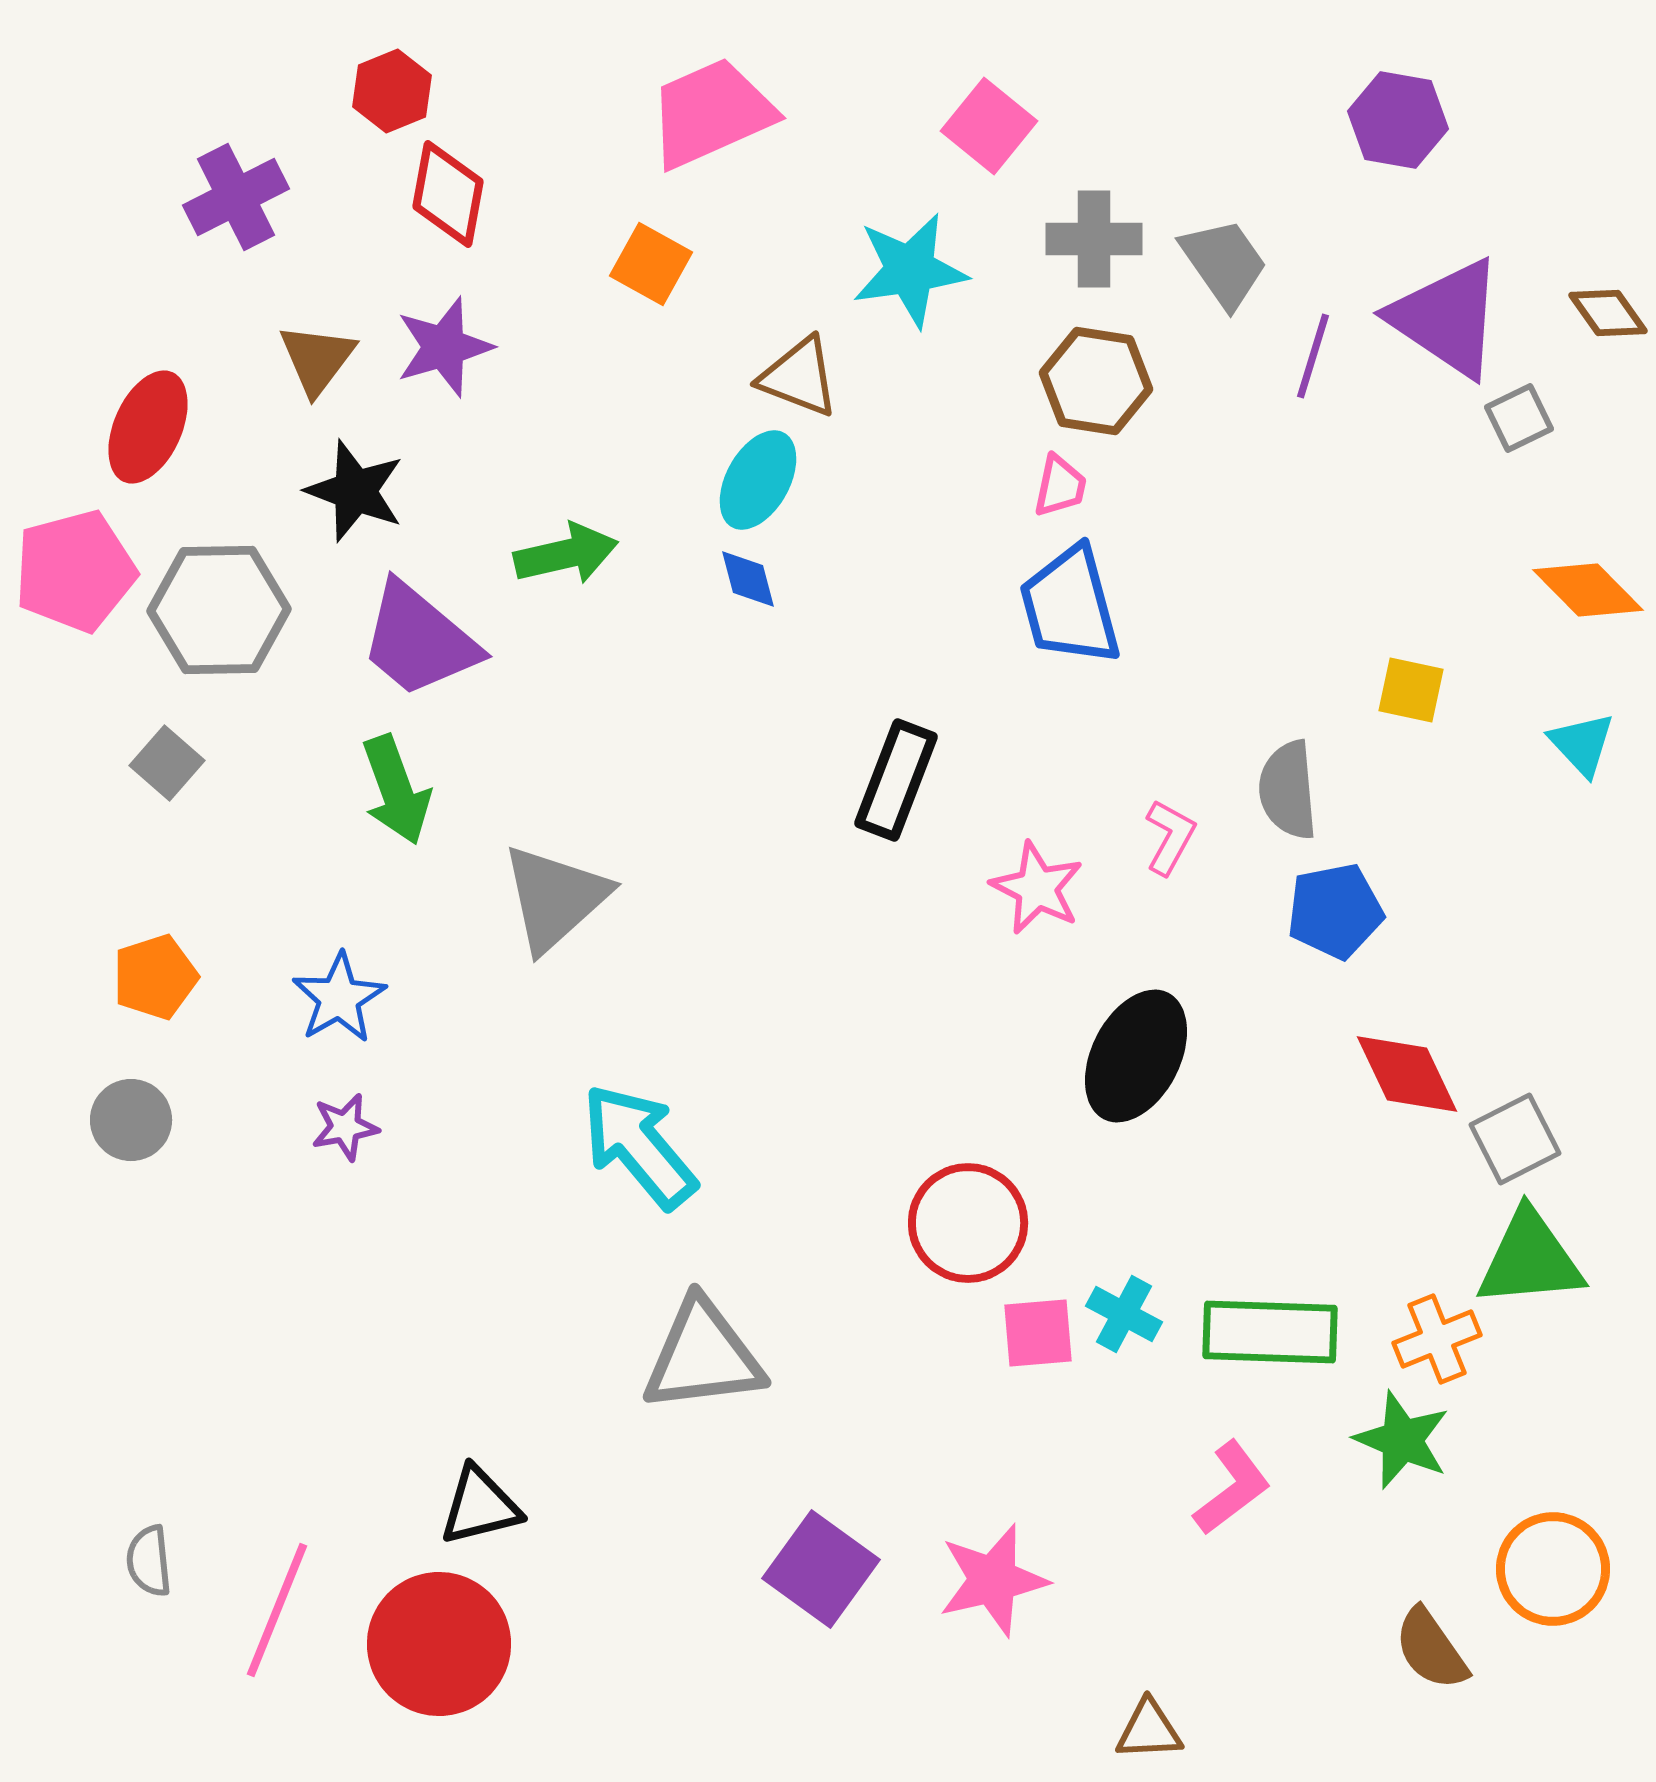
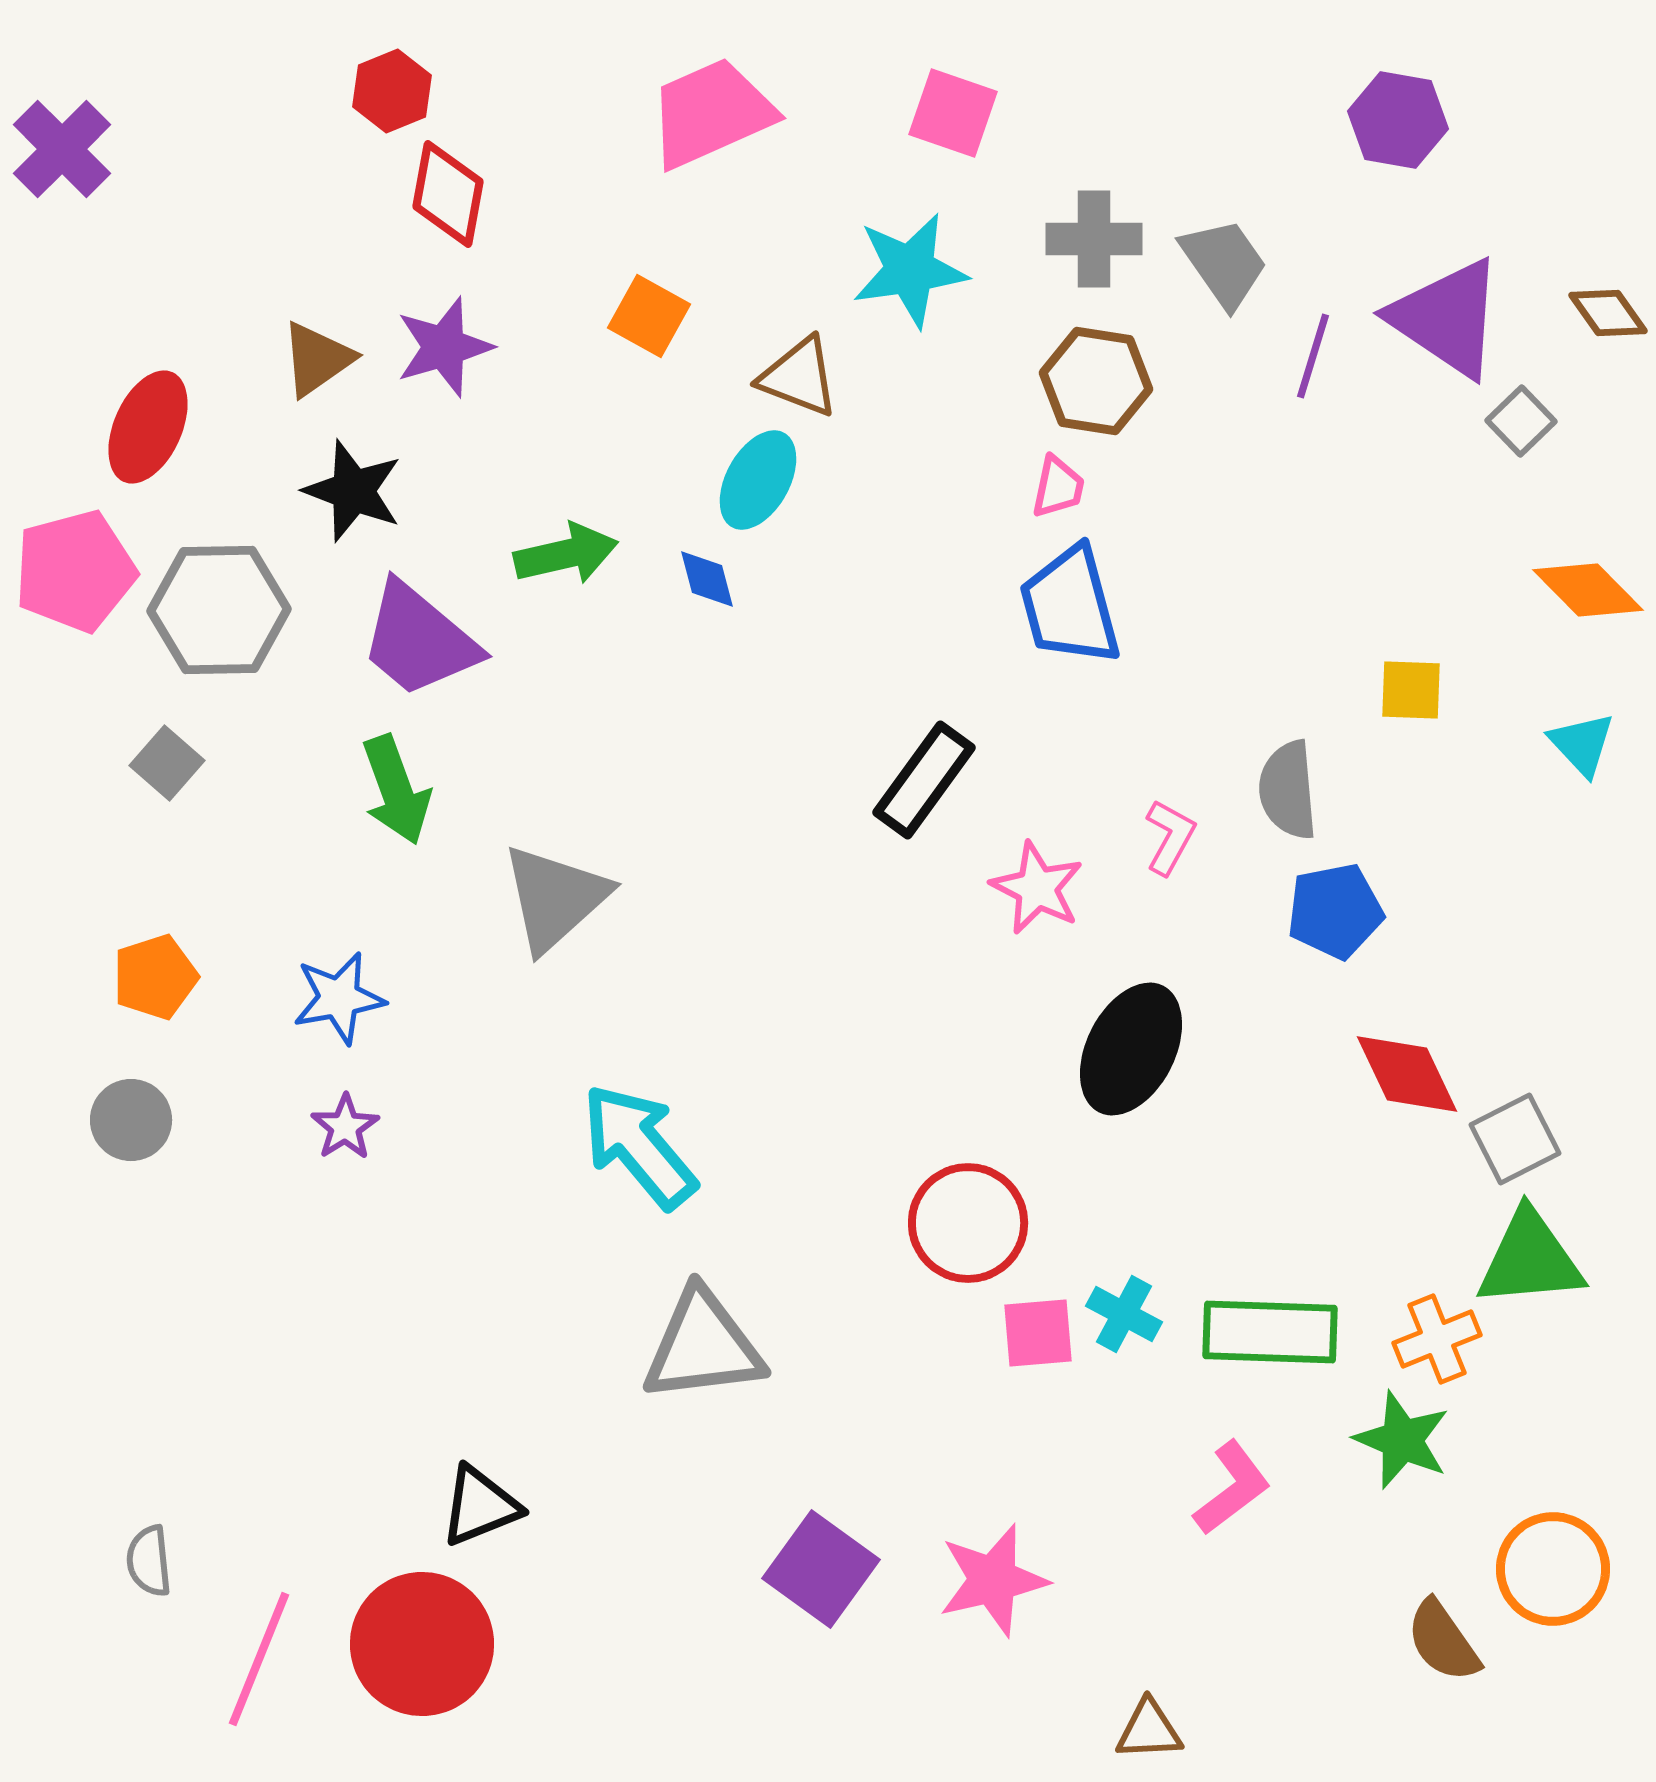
pink square at (989, 126): moved 36 px left, 13 px up; rotated 20 degrees counterclockwise
purple cross at (236, 197): moved 174 px left, 48 px up; rotated 18 degrees counterclockwise
orange square at (651, 264): moved 2 px left, 52 px down
brown triangle at (317, 359): rotated 18 degrees clockwise
gray square at (1519, 418): moved 2 px right, 3 px down; rotated 18 degrees counterclockwise
pink trapezoid at (1060, 486): moved 2 px left, 1 px down
black star at (355, 491): moved 2 px left
blue diamond at (748, 579): moved 41 px left
yellow square at (1411, 690): rotated 10 degrees counterclockwise
black rectangle at (896, 780): moved 28 px right; rotated 15 degrees clockwise
blue star at (339, 998): rotated 20 degrees clockwise
black ellipse at (1136, 1056): moved 5 px left, 7 px up
purple star at (345, 1127): rotated 22 degrees counterclockwise
gray triangle at (703, 1356): moved 10 px up
black triangle at (480, 1506): rotated 8 degrees counterclockwise
pink line at (277, 1610): moved 18 px left, 49 px down
red circle at (439, 1644): moved 17 px left
brown semicircle at (1431, 1649): moved 12 px right, 8 px up
